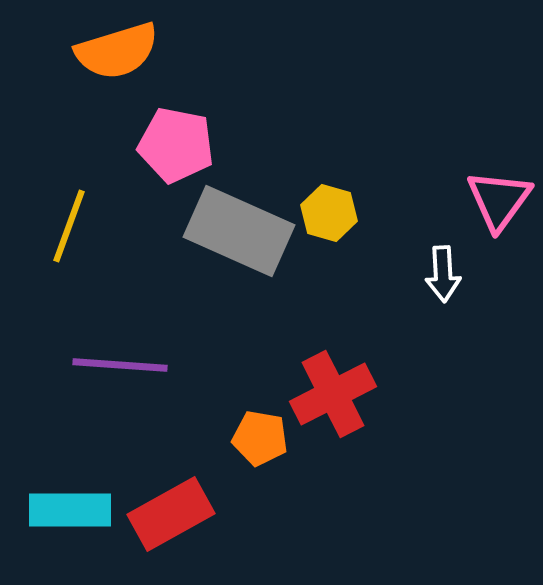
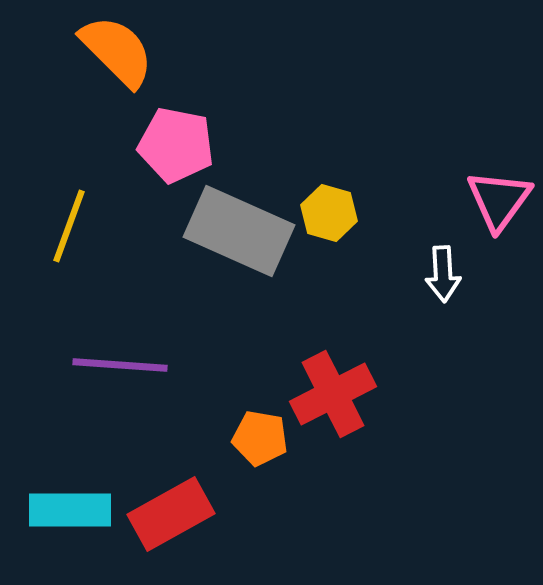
orange semicircle: rotated 118 degrees counterclockwise
